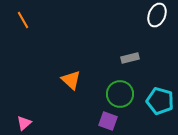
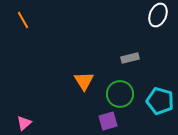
white ellipse: moved 1 px right
orange triangle: moved 13 px right, 1 px down; rotated 15 degrees clockwise
purple square: rotated 36 degrees counterclockwise
